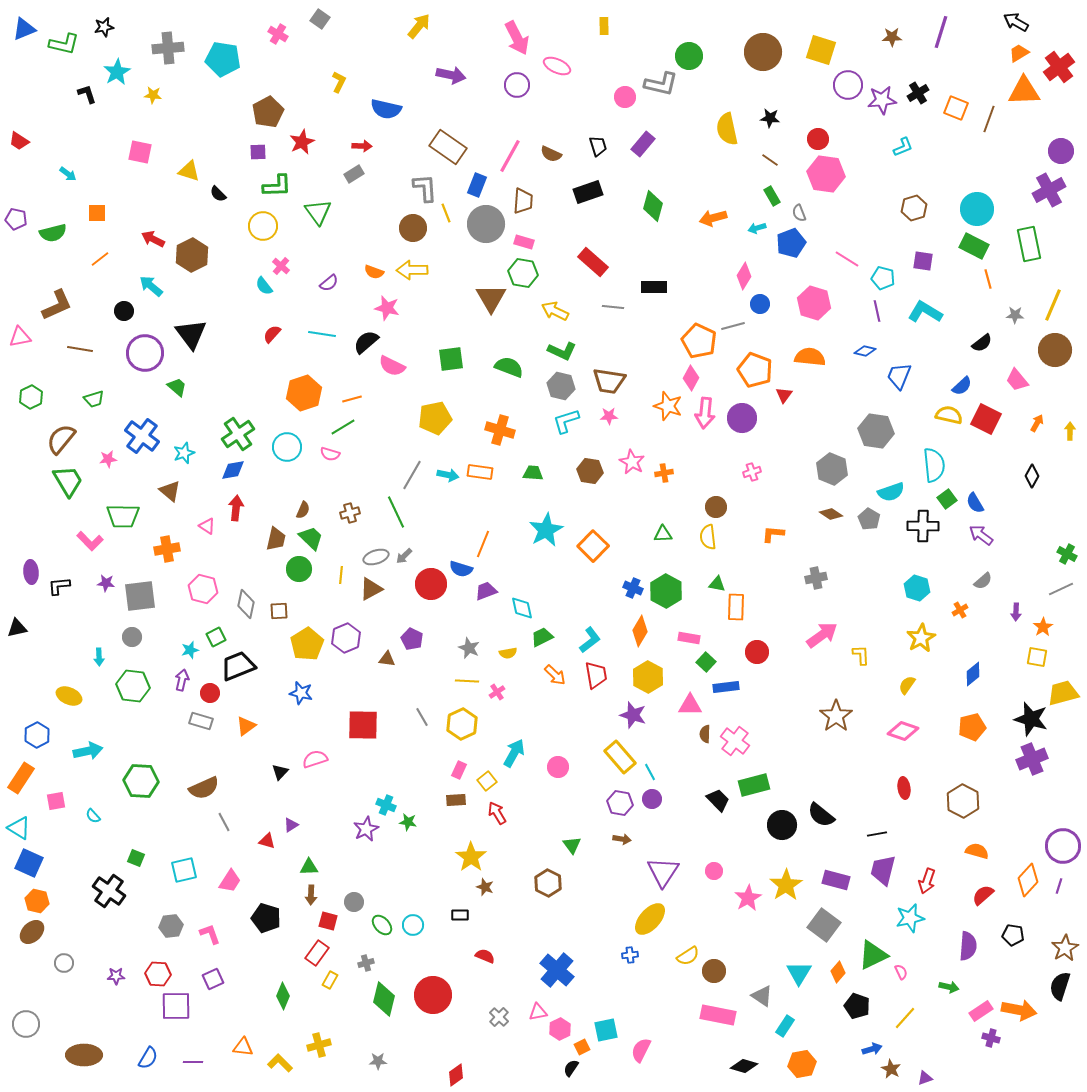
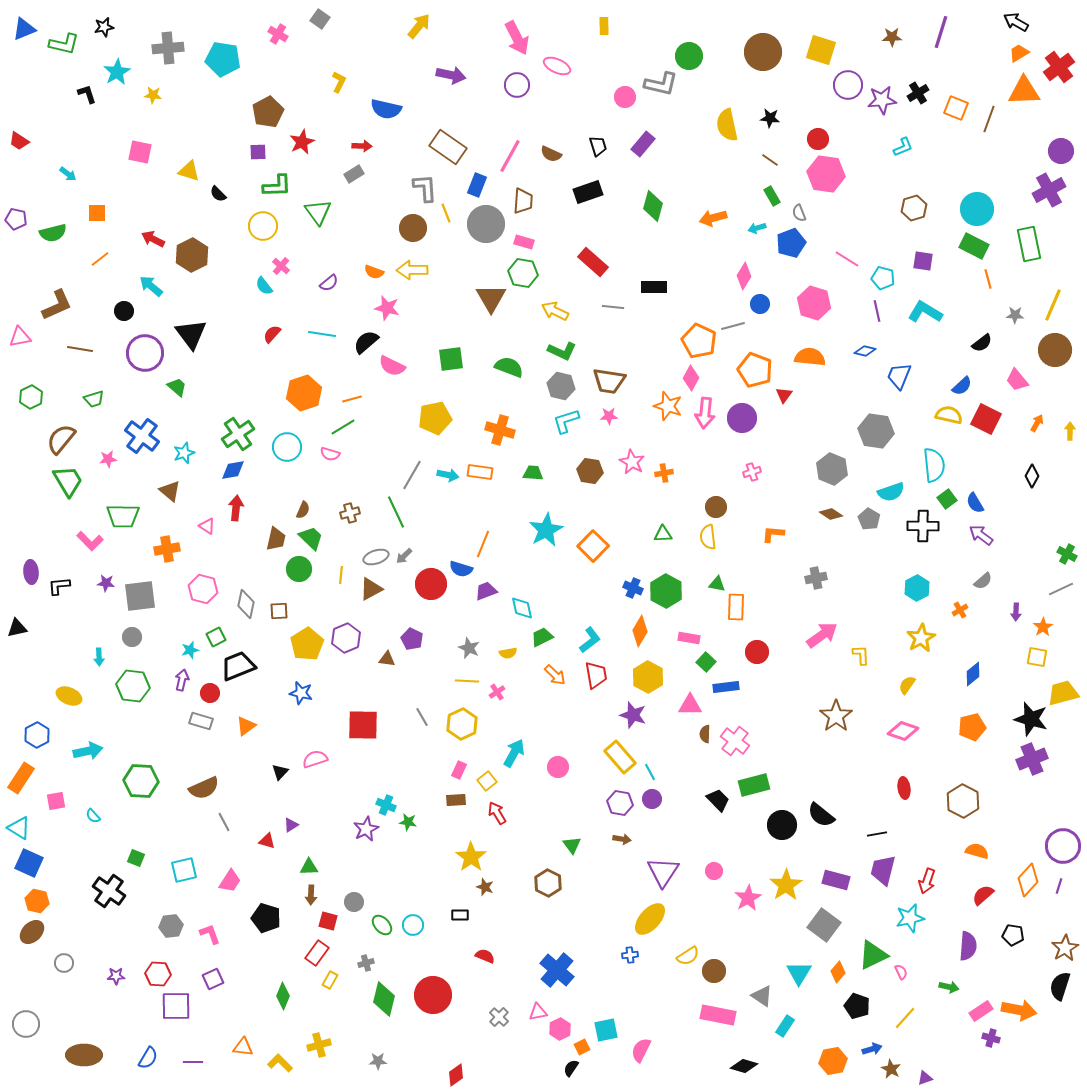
yellow semicircle at (727, 129): moved 4 px up
cyan hexagon at (917, 588): rotated 15 degrees clockwise
orange hexagon at (802, 1064): moved 31 px right, 3 px up
